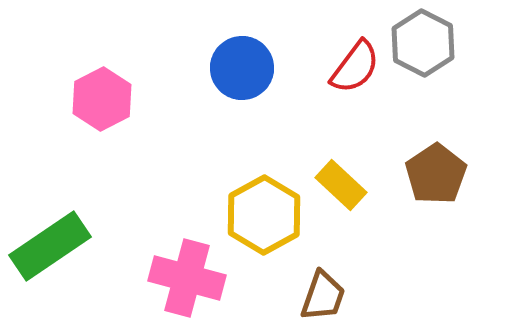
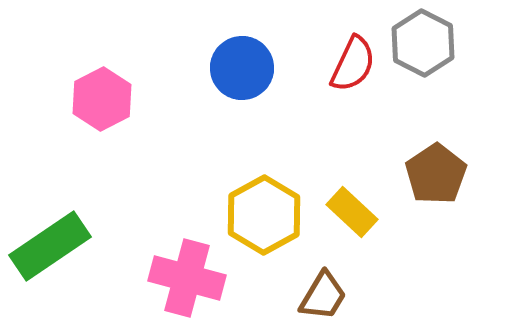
red semicircle: moved 2 px left, 3 px up; rotated 12 degrees counterclockwise
yellow rectangle: moved 11 px right, 27 px down
brown trapezoid: rotated 12 degrees clockwise
